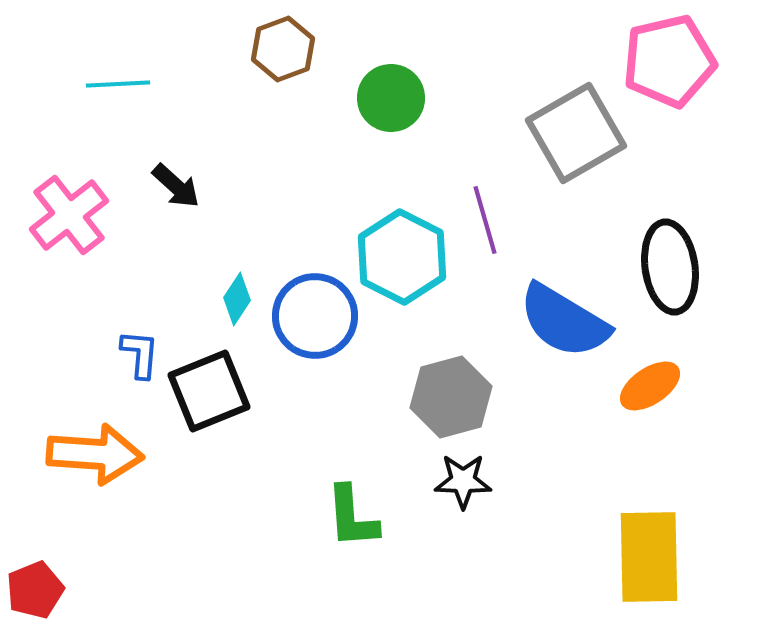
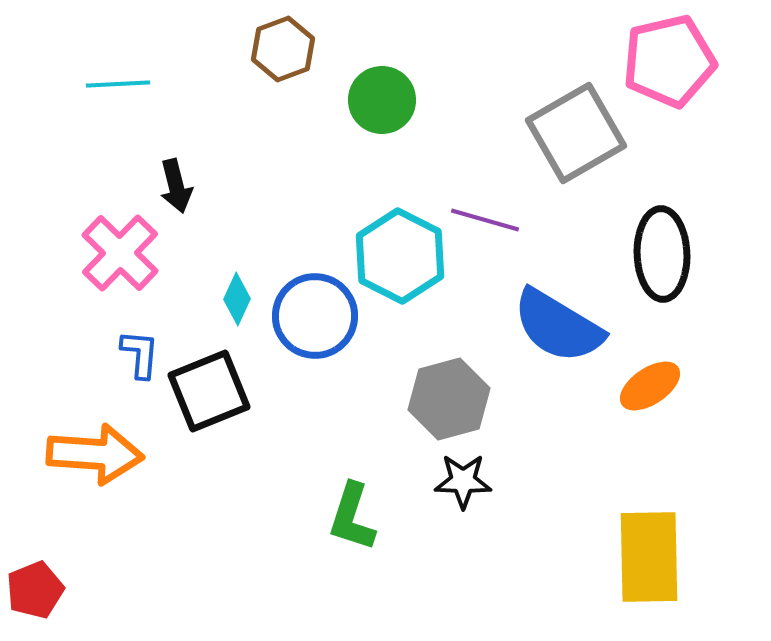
green circle: moved 9 px left, 2 px down
black arrow: rotated 34 degrees clockwise
pink cross: moved 51 px right, 38 px down; rotated 8 degrees counterclockwise
purple line: rotated 58 degrees counterclockwise
cyan hexagon: moved 2 px left, 1 px up
black ellipse: moved 8 px left, 13 px up; rotated 6 degrees clockwise
cyan diamond: rotated 9 degrees counterclockwise
blue semicircle: moved 6 px left, 5 px down
gray hexagon: moved 2 px left, 2 px down
green L-shape: rotated 22 degrees clockwise
